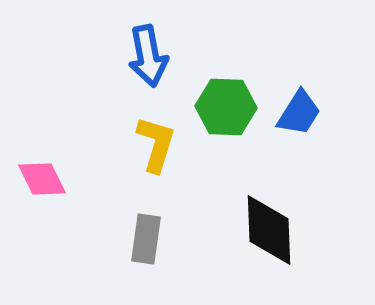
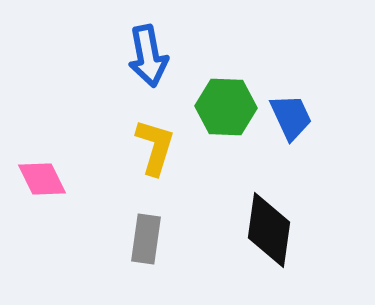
blue trapezoid: moved 8 px left, 4 px down; rotated 57 degrees counterclockwise
yellow L-shape: moved 1 px left, 3 px down
black diamond: rotated 10 degrees clockwise
